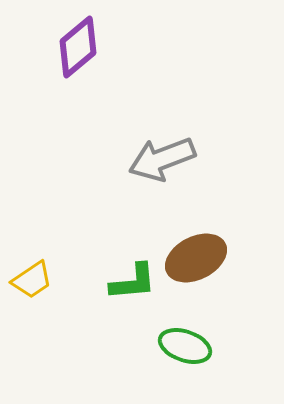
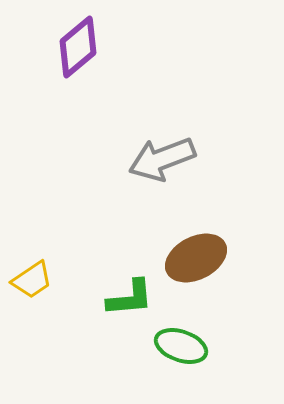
green L-shape: moved 3 px left, 16 px down
green ellipse: moved 4 px left
